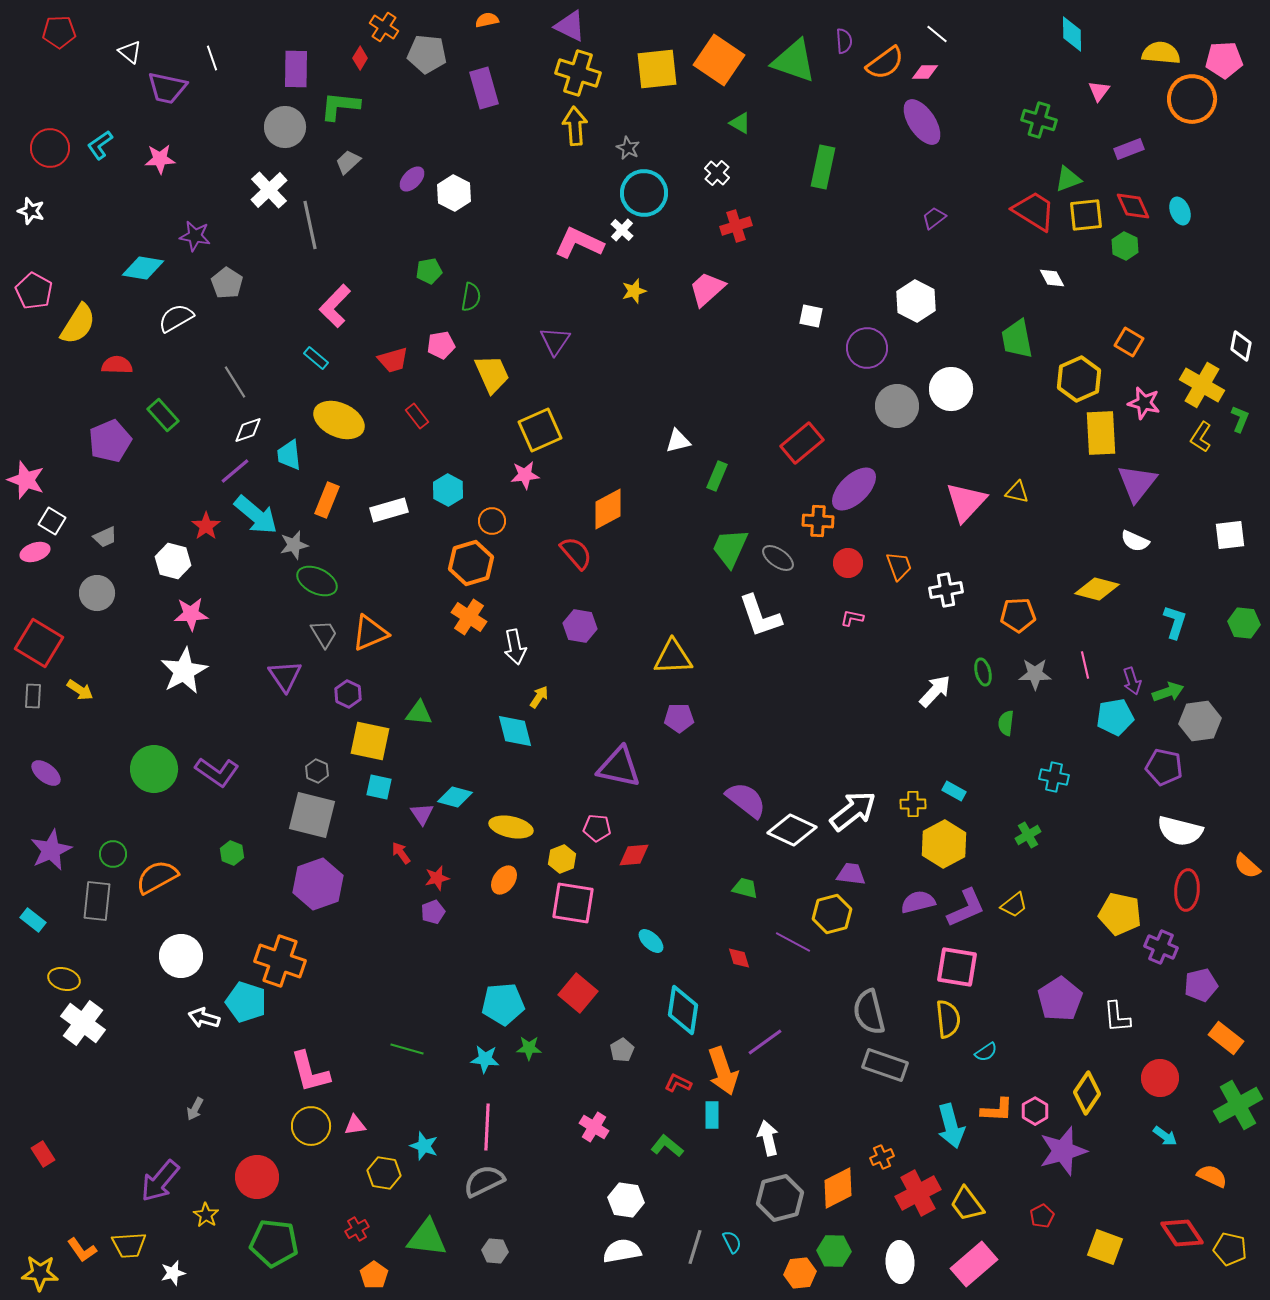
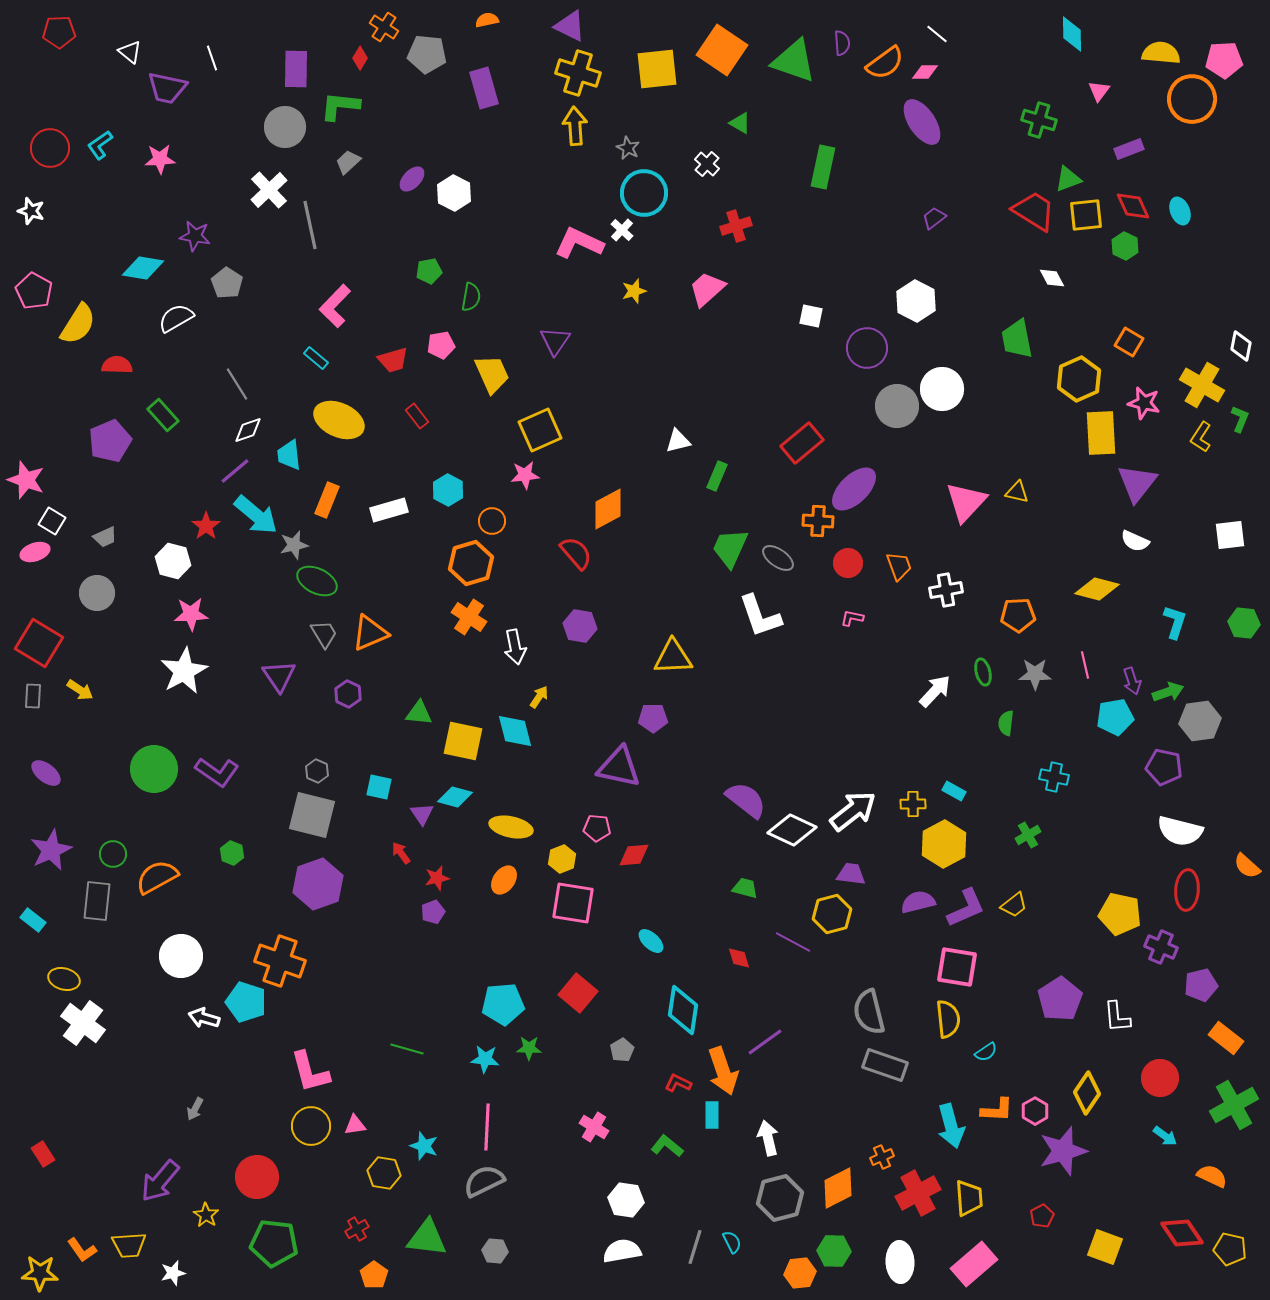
purple semicircle at (844, 41): moved 2 px left, 2 px down
orange square at (719, 60): moved 3 px right, 10 px up
white cross at (717, 173): moved 10 px left, 9 px up
gray line at (235, 382): moved 2 px right, 2 px down
white circle at (951, 389): moved 9 px left
purple triangle at (285, 676): moved 6 px left
purple pentagon at (679, 718): moved 26 px left
yellow square at (370, 741): moved 93 px right
green cross at (1238, 1105): moved 4 px left
yellow trapezoid at (967, 1204): moved 2 px right, 6 px up; rotated 147 degrees counterclockwise
